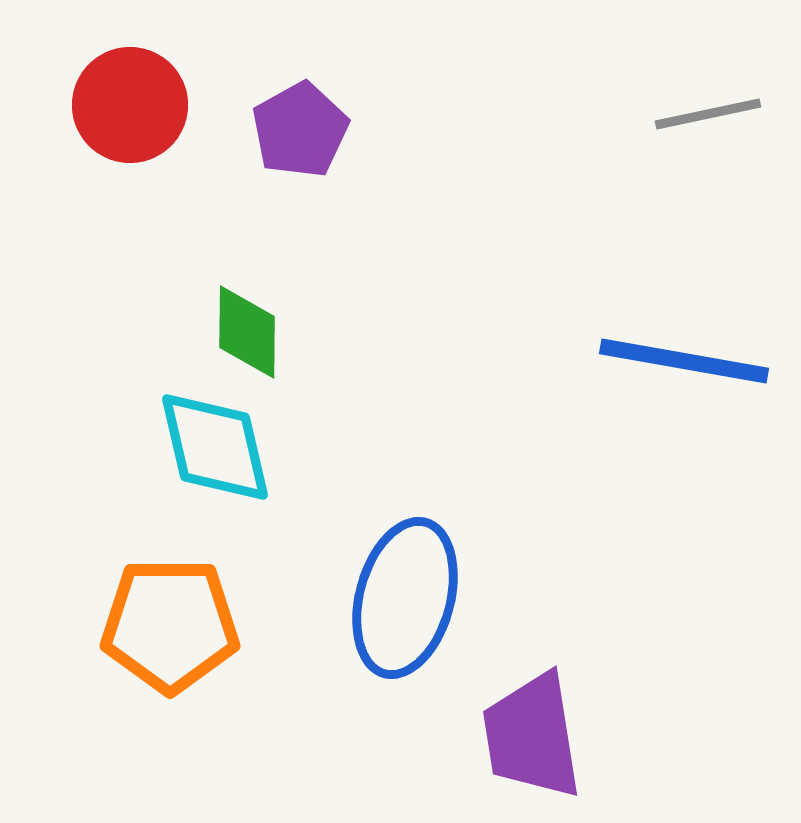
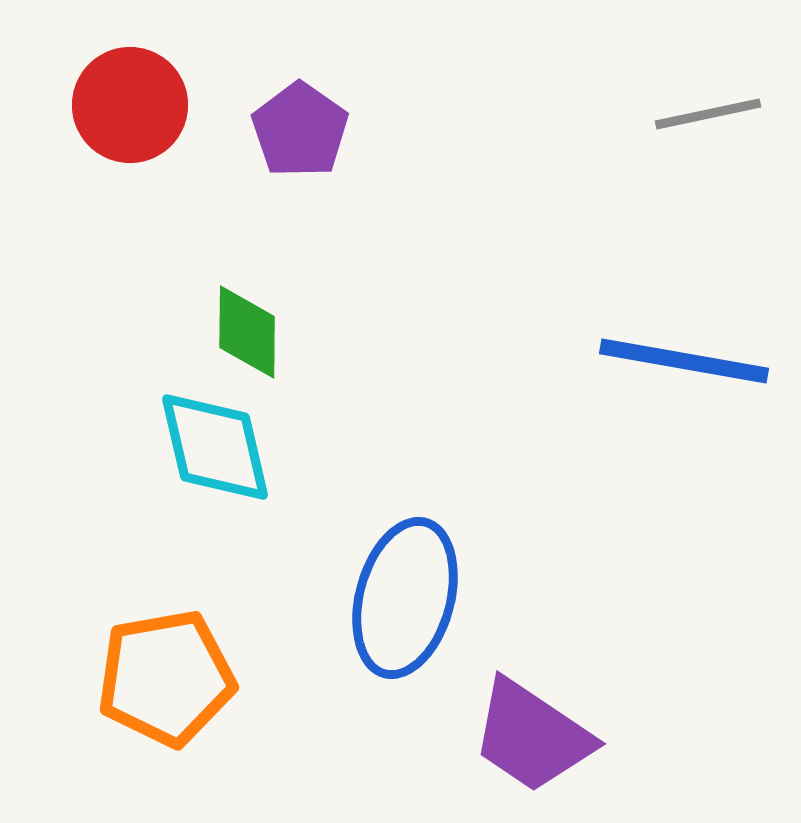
purple pentagon: rotated 8 degrees counterclockwise
orange pentagon: moved 4 px left, 53 px down; rotated 10 degrees counterclockwise
purple trapezoid: rotated 47 degrees counterclockwise
